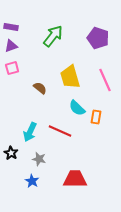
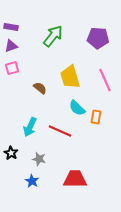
purple pentagon: rotated 15 degrees counterclockwise
cyan arrow: moved 5 px up
